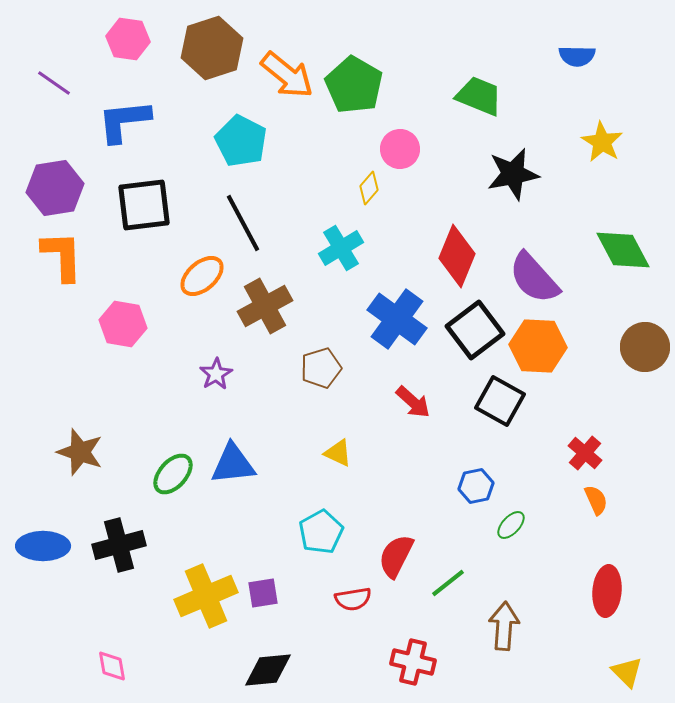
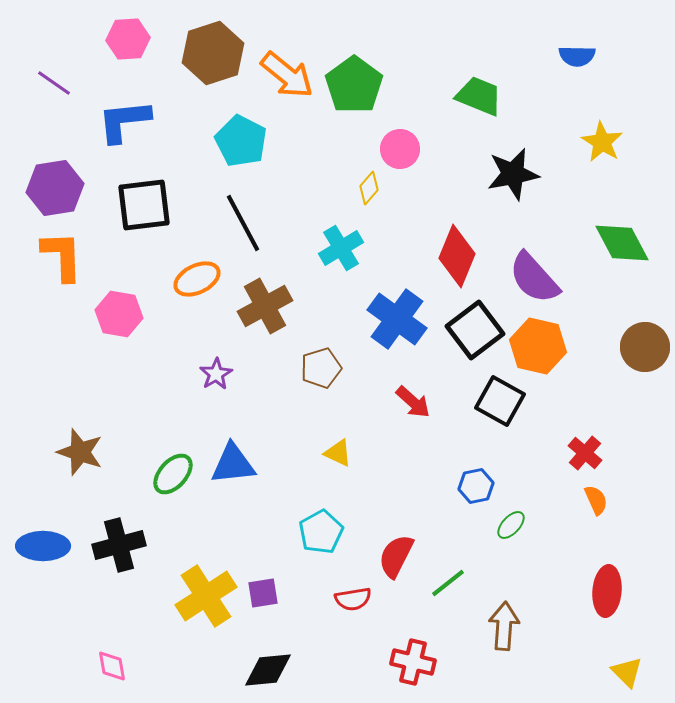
pink hexagon at (128, 39): rotated 12 degrees counterclockwise
brown hexagon at (212, 48): moved 1 px right, 5 px down
green pentagon at (354, 85): rotated 6 degrees clockwise
green diamond at (623, 250): moved 1 px left, 7 px up
orange ellipse at (202, 276): moved 5 px left, 3 px down; rotated 15 degrees clockwise
pink hexagon at (123, 324): moved 4 px left, 10 px up
orange hexagon at (538, 346): rotated 10 degrees clockwise
yellow cross at (206, 596): rotated 10 degrees counterclockwise
